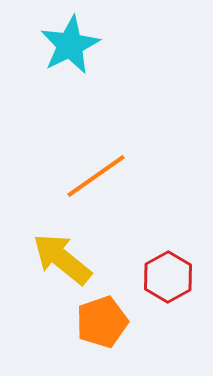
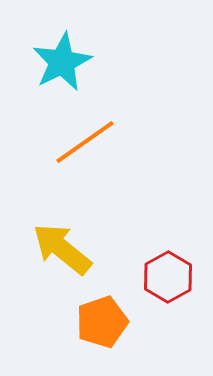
cyan star: moved 8 px left, 17 px down
orange line: moved 11 px left, 34 px up
yellow arrow: moved 10 px up
